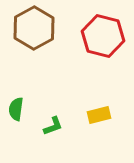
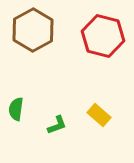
brown hexagon: moved 1 px left, 2 px down
yellow rectangle: rotated 55 degrees clockwise
green L-shape: moved 4 px right, 1 px up
